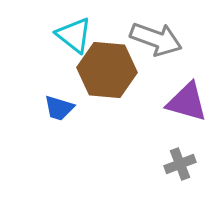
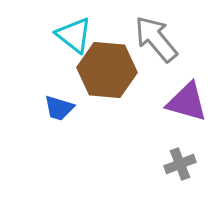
gray arrow: rotated 150 degrees counterclockwise
